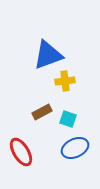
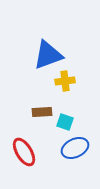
brown rectangle: rotated 24 degrees clockwise
cyan square: moved 3 px left, 3 px down
red ellipse: moved 3 px right
